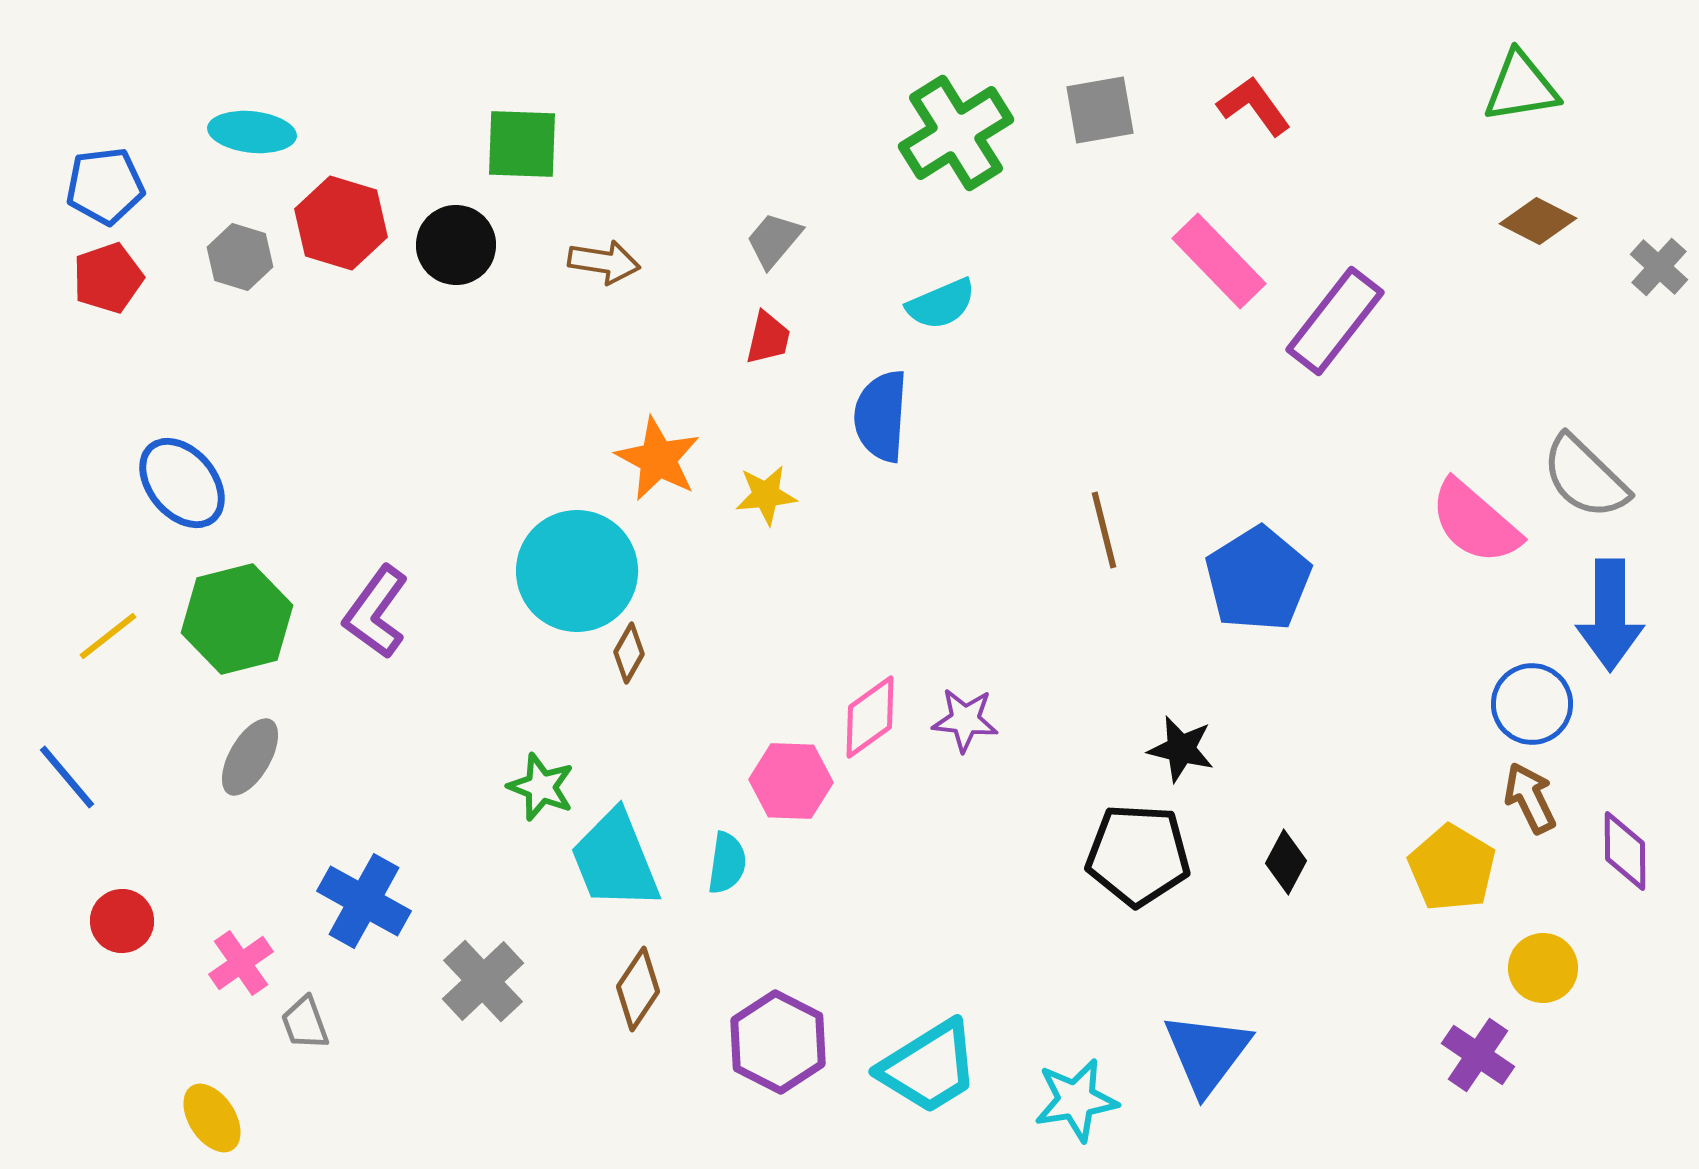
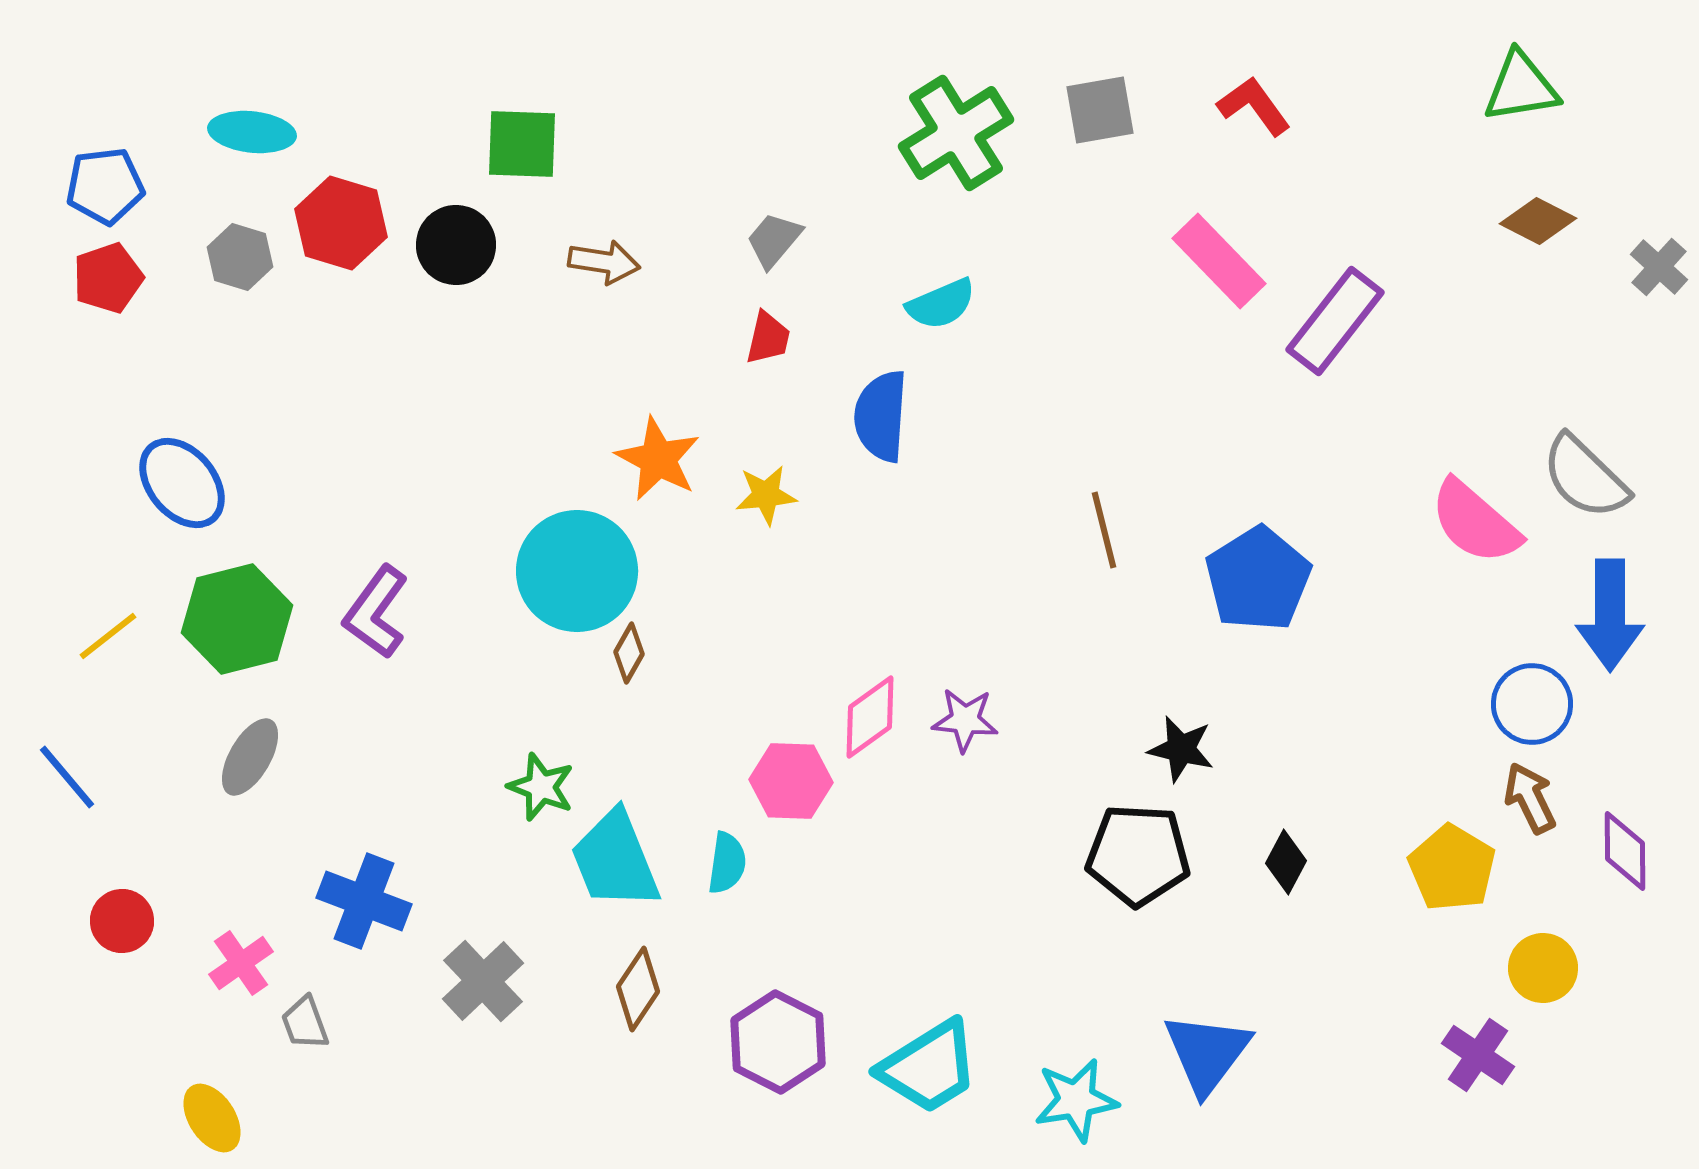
blue cross at (364, 901): rotated 8 degrees counterclockwise
